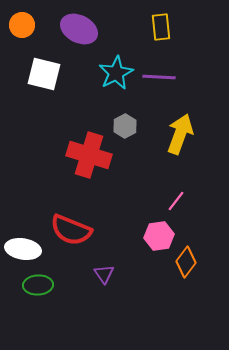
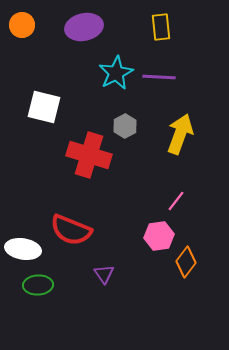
purple ellipse: moved 5 px right, 2 px up; rotated 39 degrees counterclockwise
white square: moved 33 px down
